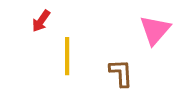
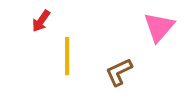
pink triangle: moved 4 px right, 3 px up
brown L-shape: moved 2 px left, 1 px up; rotated 112 degrees counterclockwise
